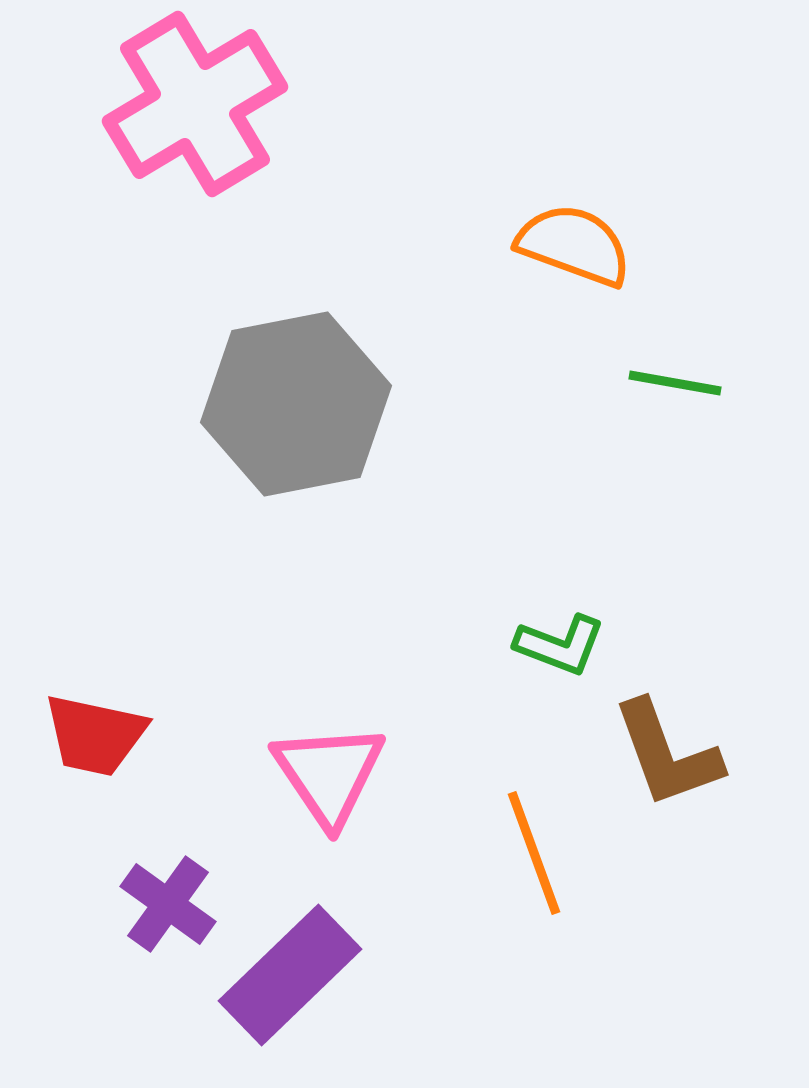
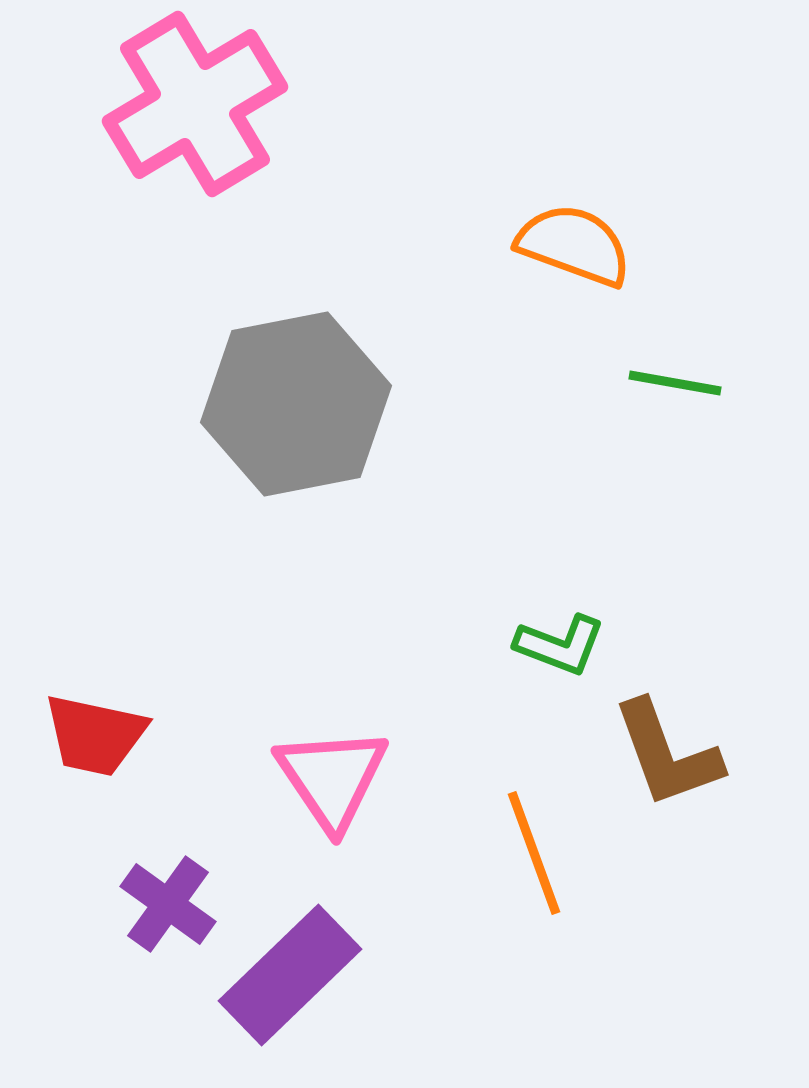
pink triangle: moved 3 px right, 4 px down
